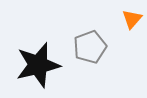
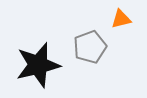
orange triangle: moved 11 px left; rotated 35 degrees clockwise
